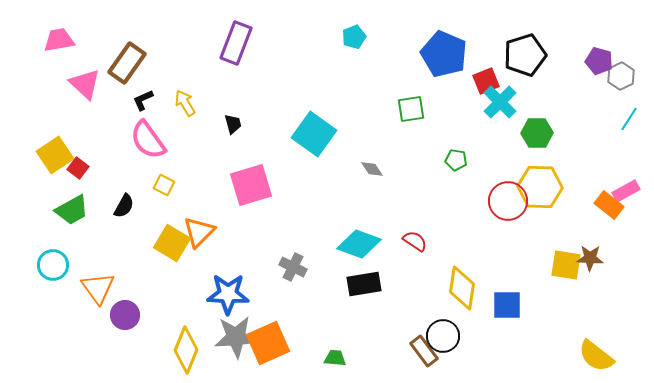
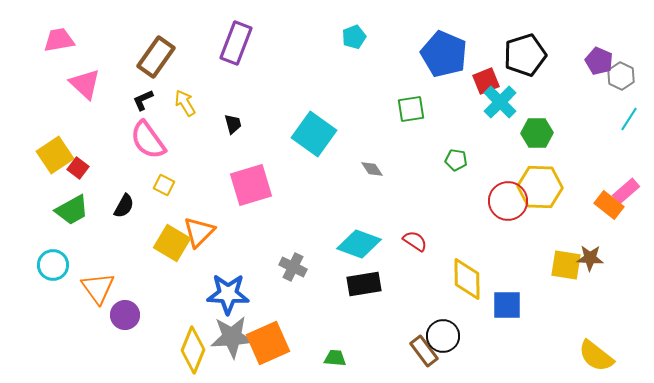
purple pentagon at (599, 61): rotated 8 degrees clockwise
brown rectangle at (127, 63): moved 29 px right, 6 px up
gray hexagon at (621, 76): rotated 8 degrees counterclockwise
pink rectangle at (626, 191): rotated 12 degrees counterclockwise
yellow diamond at (462, 288): moved 5 px right, 9 px up; rotated 9 degrees counterclockwise
gray star at (236, 337): moved 4 px left
yellow diamond at (186, 350): moved 7 px right
